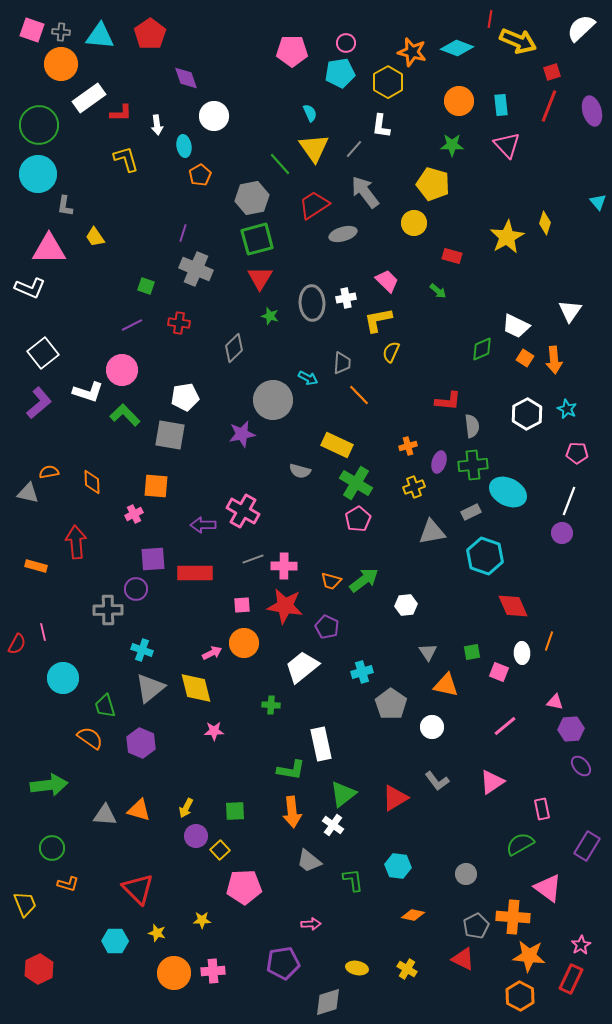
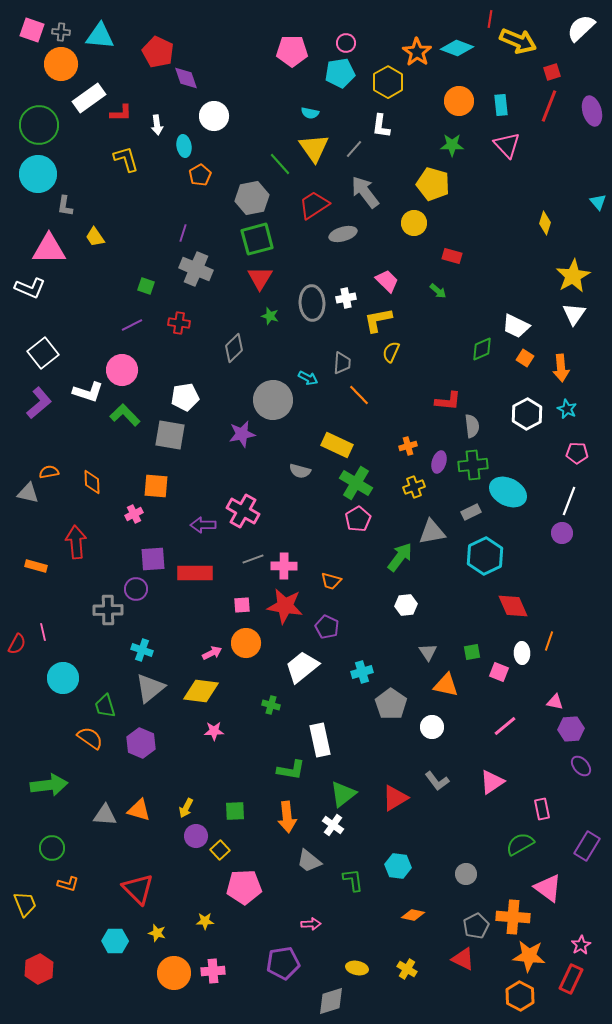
red pentagon at (150, 34): moved 8 px right, 18 px down; rotated 12 degrees counterclockwise
orange star at (412, 52): moved 5 px right; rotated 20 degrees clockwise
cyan semicircle at (310, 113): rotated 126 degrees clockwise
yellow star at (507, 237): moved 66 px right, 39 px down
white triangle at (570, 311): moved 4 px right, 3 px down
orange arrow at (554, 360): moved 7 px right, 8 px down
cyan hexagon at (485, 556): rotated 15 degrees clockwise
green arrow at (364, 580): moved 36 px right, 23 px up; rotated 16 degrees counterclockwise
orange circle at (244, 643): moved 2 px right
yellow diamond at (196, 688): moved 5 px right, 3 px down; rotated 69 degrees counterclockwise
green cross at (271, 705): rotated 12 degrees clockwise
white rectangle at (321, 744): moved 1 px left, 4 px up
orange arrow at (292, 812): moved 5 px left, 5 px down
yellow star at (202, 920): moved 3 px right, 1 px down
gray diamond at (328, 1002): moved 3 px right, 1 px up
